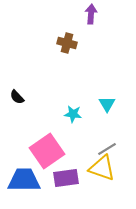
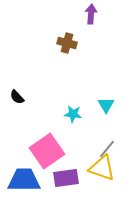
cyan triangle: moved 1 px left, 1 px down
gray line: rotated 18 degrees counterclockwise
